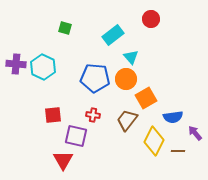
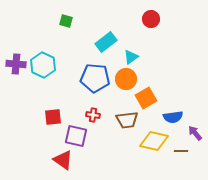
green square: moved 1 px right, 7 px up
cyan rectangle: moved 7 px left, 7 px down
cyan triangle: rotated 35 degrees clockwise
cyan hexagon: moved 2 px up
red square: moved 2 px down
brown trapezoid: rotated 135 degrees counterclockwise
yellow diamond: rotated 76 degrees clockwise
brown line: moved 3 px right
red triangle: rotated 25 degrees counterclockwise
